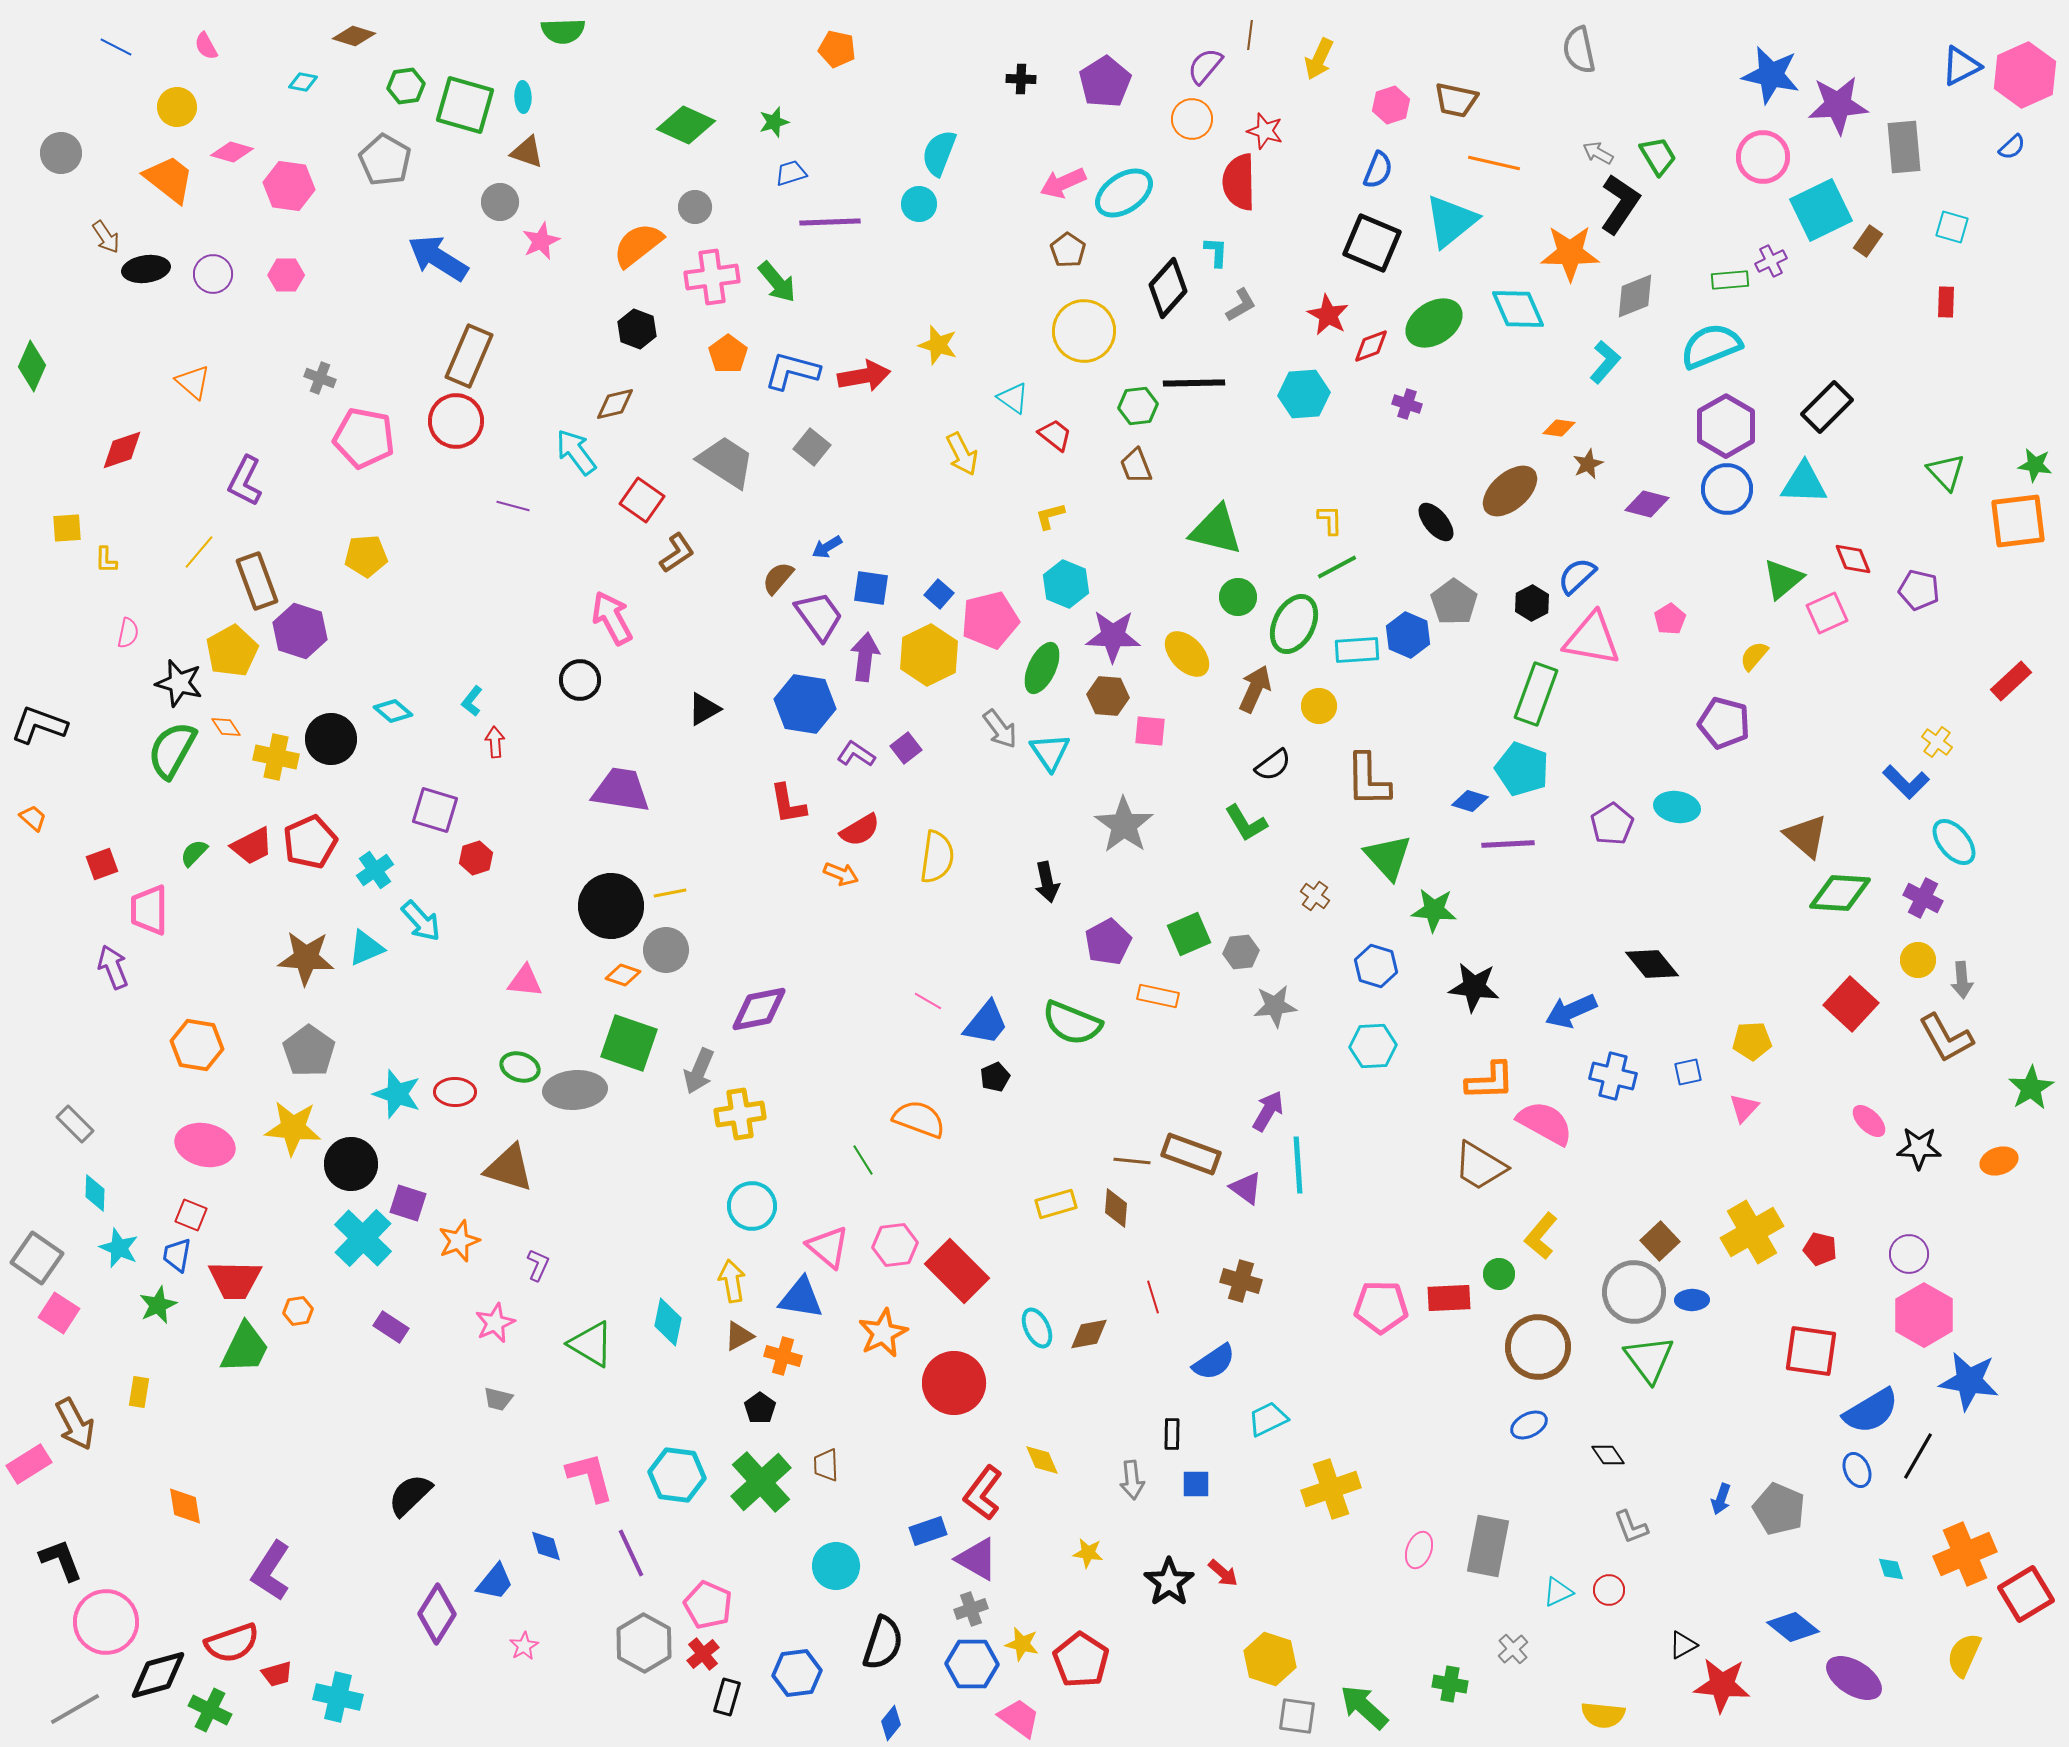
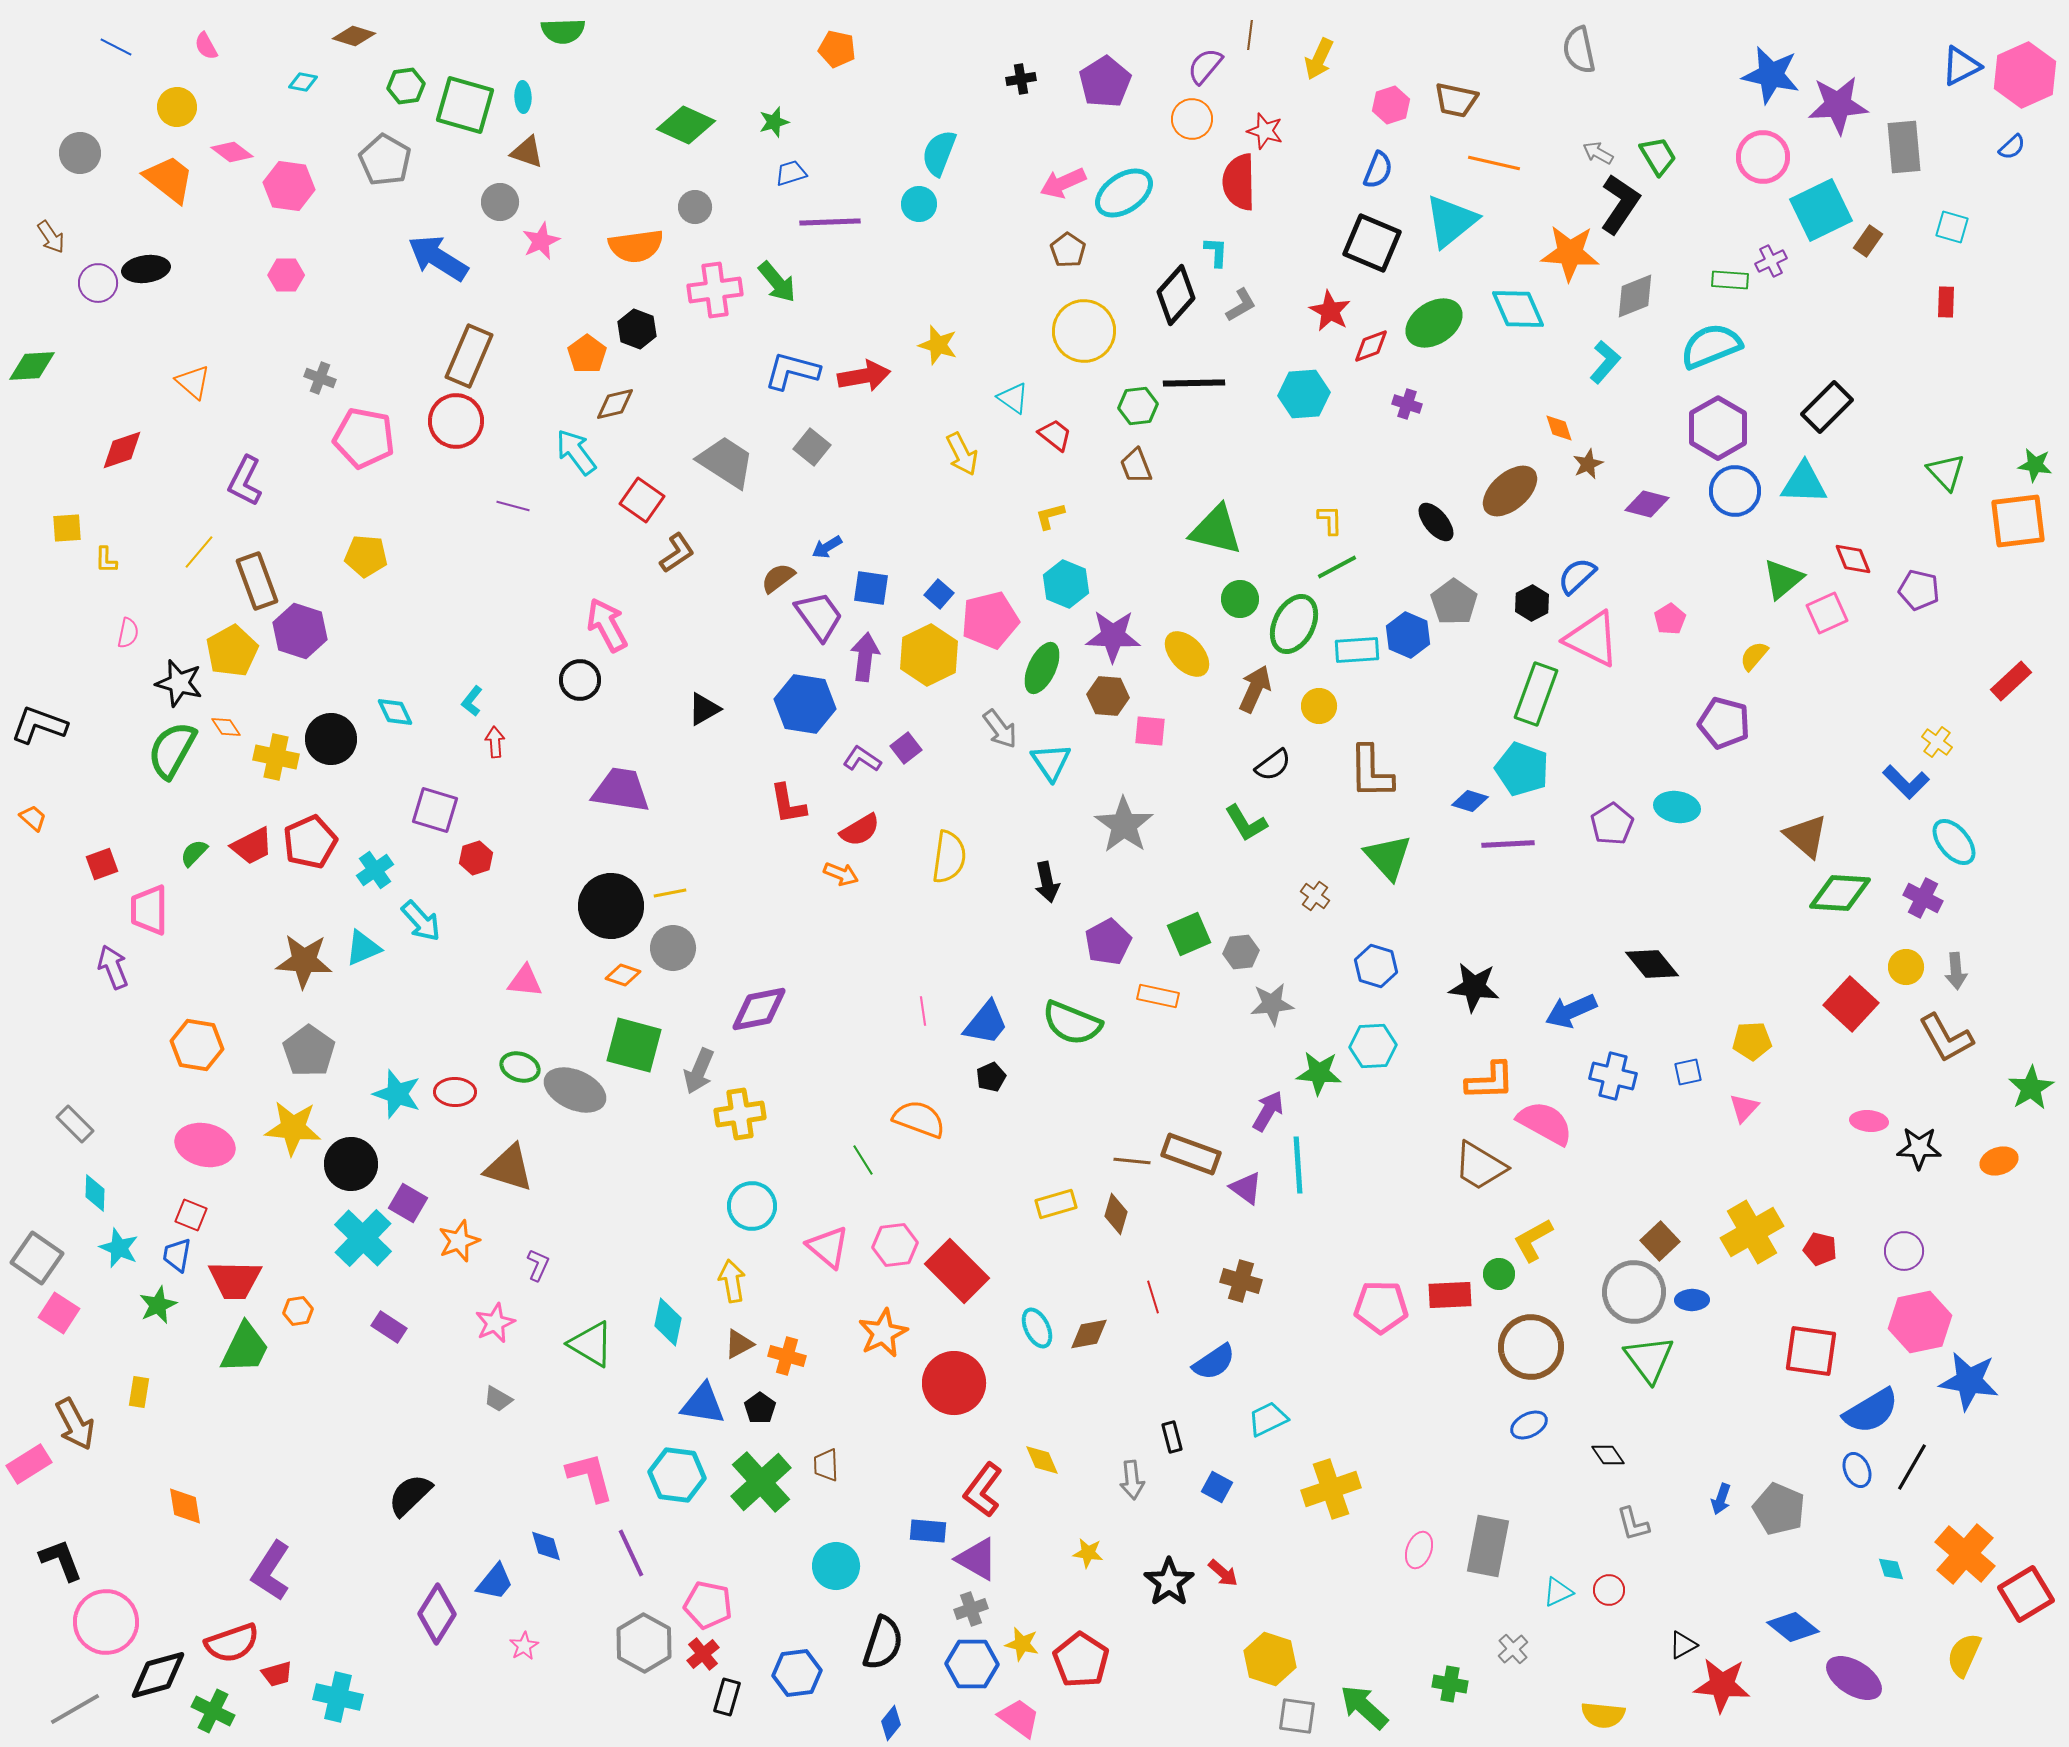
black cross at (1021, 79): rotated 12 degrees counterclockwise
pink diamond at (232, 152): rotated 21 degrees clockwise
gray circle at (61, 153): moved 19 px right
brown arrow at (106, 237): moved 55 px left
orange semicircle at (638, 245): moved 2 px left, 1 px down; rotated 150 degrees counterclockwise
orange star at (1570, 253): rotated 4 degrees clockwise
purple circle at (213, 274): moved 115 px left, 9 px down
pink cross at (712, 277): moved 3 px right, 13 px down
green rectangle at (1730, 280): rotated 9 degrees clockwise
black diamond at (1168, 288): moved 8 px right, 7 px down
red star at (1328, 315): moved 2 px right, 4 px up
orange pentagon at (728, 354): moved 141 px left
green diamond at (32, 366): rotated 63 degrees clockwise
purple hexagon at (1726, 426): moved 8 px left, 2 px down
orange diamond at (1559, 428): rotated 64 degrees clockwise
blue circle at (1727, 489): moved 8 px right, 2 px down
yellow pentagon at (366, 556): rotated 9 degrees clockwise
brown semicircle at (778, 578): rotated 12 degrees clockwise
green circle at (1238, 597): moved 2 px right, 2 px down
pink arrow at (612, 618): moved 5 px left, 7 px down
pink triangle at (1592, 639): rotated 16 degrees clockwise
cyan diamond at (393, 711): moved 2 px right, 1 px down; rotated 24 degrees clockwise
cyan triangle at (1050, 752): moved 1 px right, 10 px down
purple L-shape at (856, 754): moved 6 px right, 5 px down
brown L-shape at (1368, 780): moved 3 px right, 8 px up
yellow semicircle at (937, 857): moved 12 px right
green star at (1434, 910): moved 115 px left, 163 px down
cyan triangle at (366, 948): moved 3 px left
gray circle at (666, 950): moved 7 px right, 2 px up
brown star at (306, 958): moved 2 px left, 3 px down
yellow circle at (1918, 960): moved 12 px left, 7 px down
gray arrow at (1962, 980): moved 6 px left, 9 px up
pink line at (928, 1001): moved 5 px left, 10 px down; rotated 52 degrees clockwise
gray star at (1275, 1006): moved 3 px left, 2 px up
green square at (629, 1043): moved 5 px right, 2 px down; rotated 4 degrees counterclockwise
black pentagon at (995, 1077): moved 4 px left
gray ellipse at (575, 1090): rotated 28 degrees clockwise
pink ellipse at (1869, 1121): rotated 39 degrees counterclockwise
purple square at (408, 1203): rotated 12 degrees clockwise
brown diamond at (1116, 1208): moved 6 px down; rotated 12 degrees clockwise
yellow L-shape at (1541, 1236): moved 8 px left, 4 px down; rotated 21 degrees clockwise
purple circle at (1909, 1254): moved 5 px left, 3 px up
blue triangle at (801, 1298): moved 98 px left, 106 px down
red rectangle at (1449, 1298): moved 1 px right, 3 px up
pink hexagon at (1924, 1315): moved 4 px left, 7 px down; rotated 18 degrees clockwise
purple rectangle at (391, 1327): moved 2 px left
brown triangle at (739, 1336): moved 8 px down
brown circle at (1538, 1347): moved 7 px left
orange cross at (783, 1356): moved 4 px right
gray trapezoid at (498, 1399): rotated 16 degrees clockwise
black rectangle at (1172, 1434): moved 3 px down; rotated 16 degrees counterclockwise
black line at (1918, 1456): moved 6 px left, 11 px down
blue square at (1196, 1484): moved 21 px right, 3 px down; rotated 28 degrees clockwise
red L-shape at (983, 1493): moved 3 px up
gray L-shape at (1631, 1527): moved 2 px right, 3 px up; rotated 6 degrees clockwise
blue rectangle at (928, 1531): rotated 24 degrees clockwise
orange cross at (1965, 1554): rotated 26 degrees counterclockwise
pink pentagon at (708, 1605): rotated 12 degrees counterclockwise
green cross at (210, 1710): moved 3 px right, 1 px down
